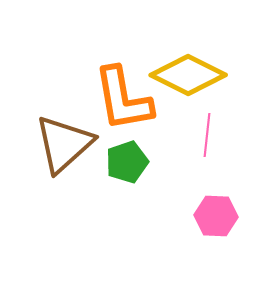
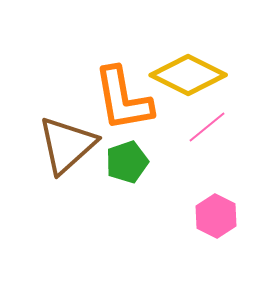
pink line: moved 8 px up; rotated 45 degrees clockwise
brown triangle: moved 3 px right, 1 px down
pink hexagon: rotated 24 degrees clockwise
